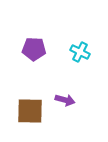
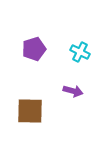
purple pentagon: rotated 20 degrees counterclockwise
purple arrow: moved 8 px right, 9 px up
